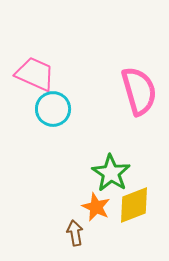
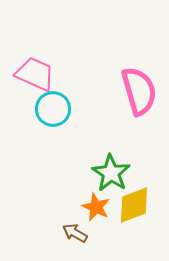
brown arrow: rotated 50 degrees counterclockwise
